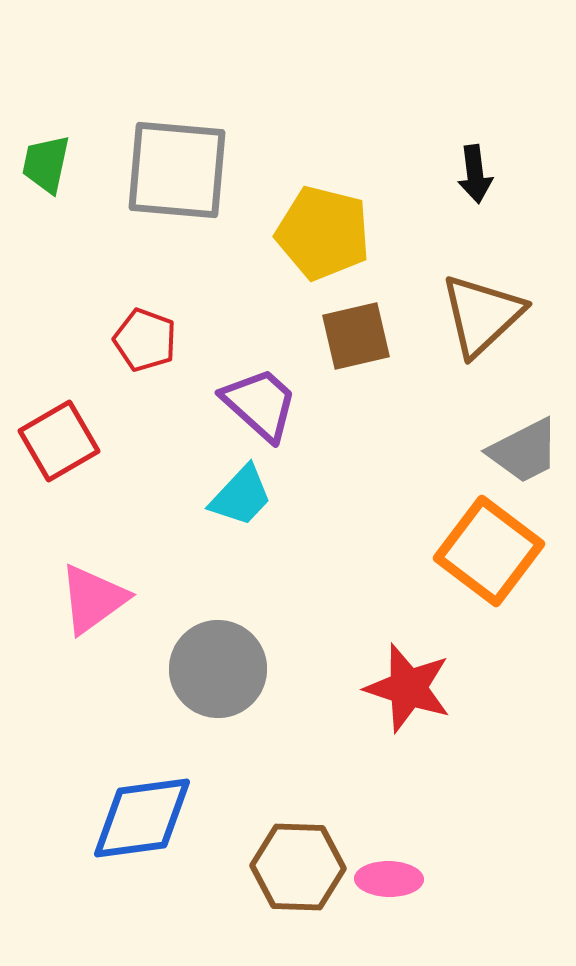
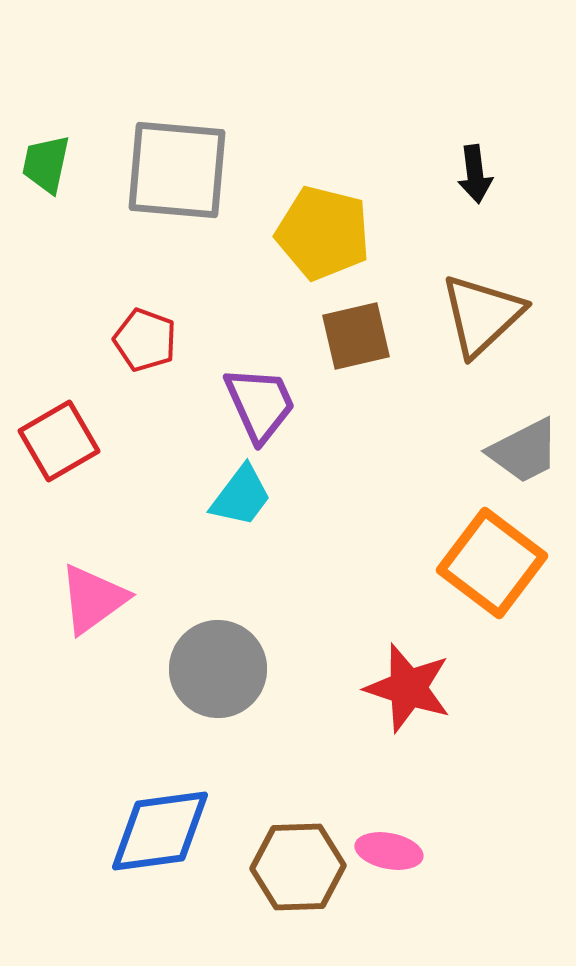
purple trapezoid: rotated 24 degrees clockwise
cyan trapezoid: rotated 6 degrees counterclockwise
orange square: moved 3 px right, 12 px down
blue diamond: moved 18 px right, 13 px down
brown hexagon: rotated 4 degrees counterclockwise
pink ellipse: moved 28 px up; rotated 10 degrees clockwise
